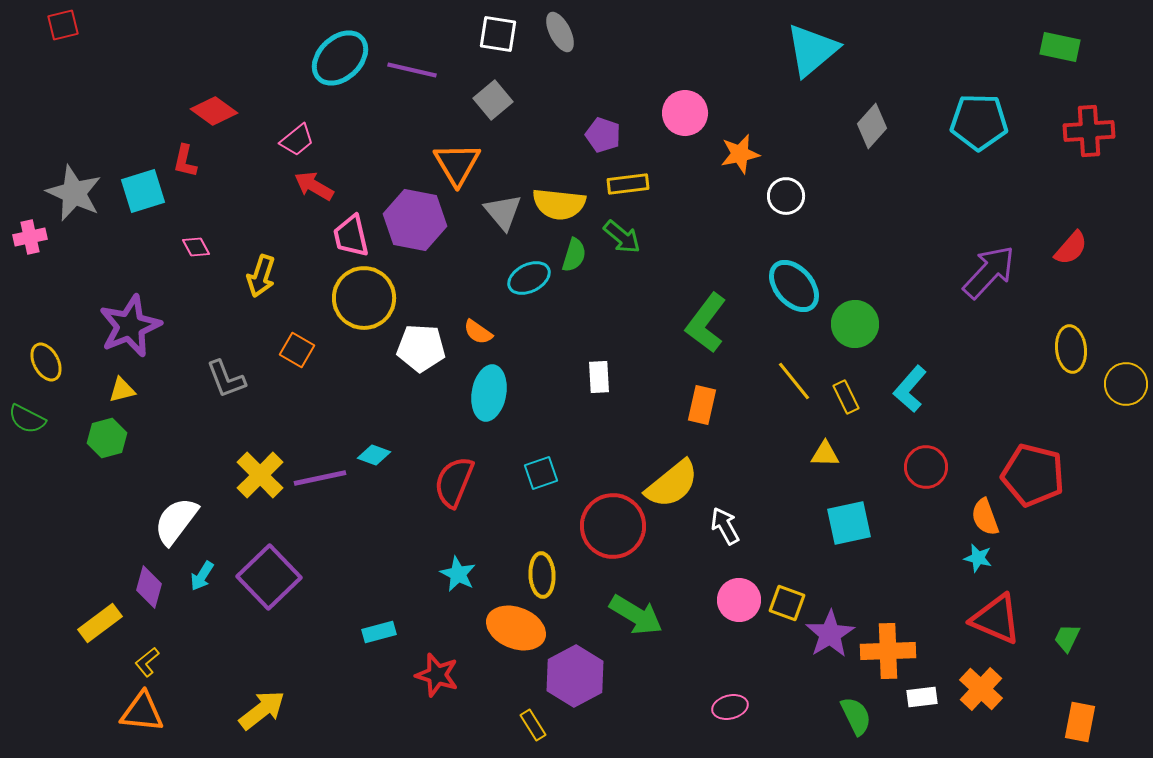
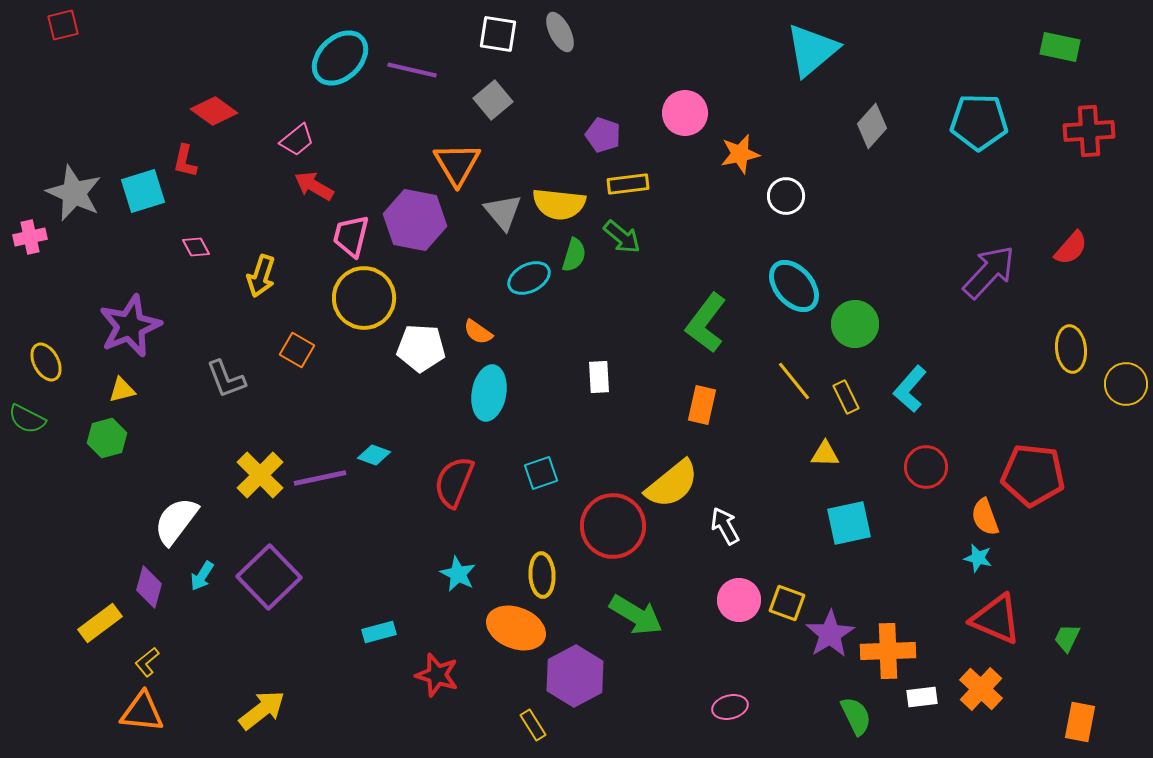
pink trapezoid at (351, 236): rotated 27 degrees clockwise
red pentagon at (1033, 475): rotated 8 degrees counterclockwise
